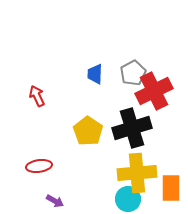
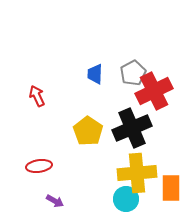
black cross: rotated 6 degrees counterclockwise
cyan circle: moved 2 px left
